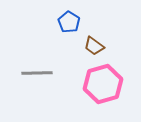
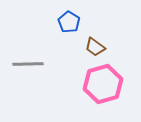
brown trapezoid: moved 1 px right, 1 px down
gray line: moved 9 px left, 9 px up
